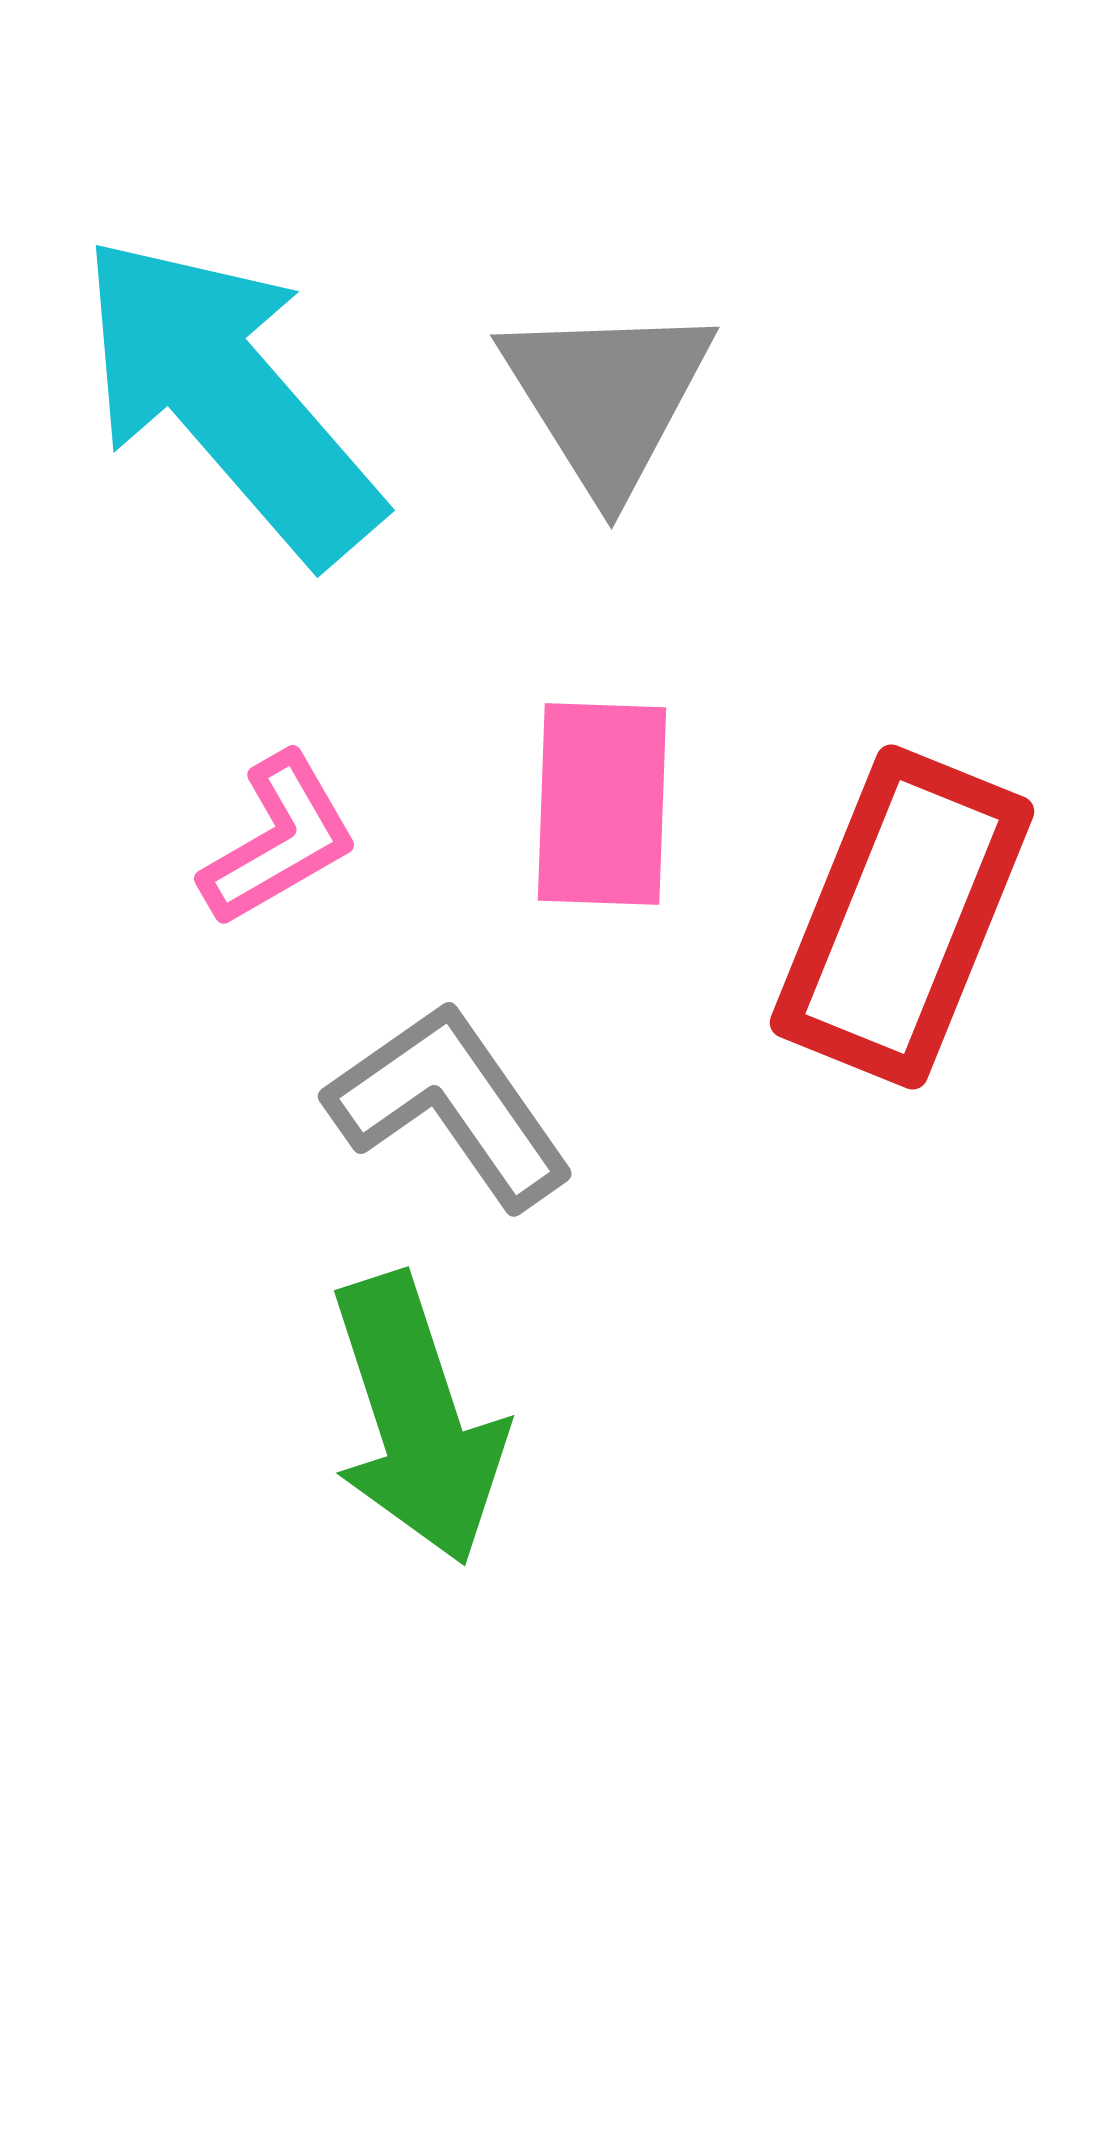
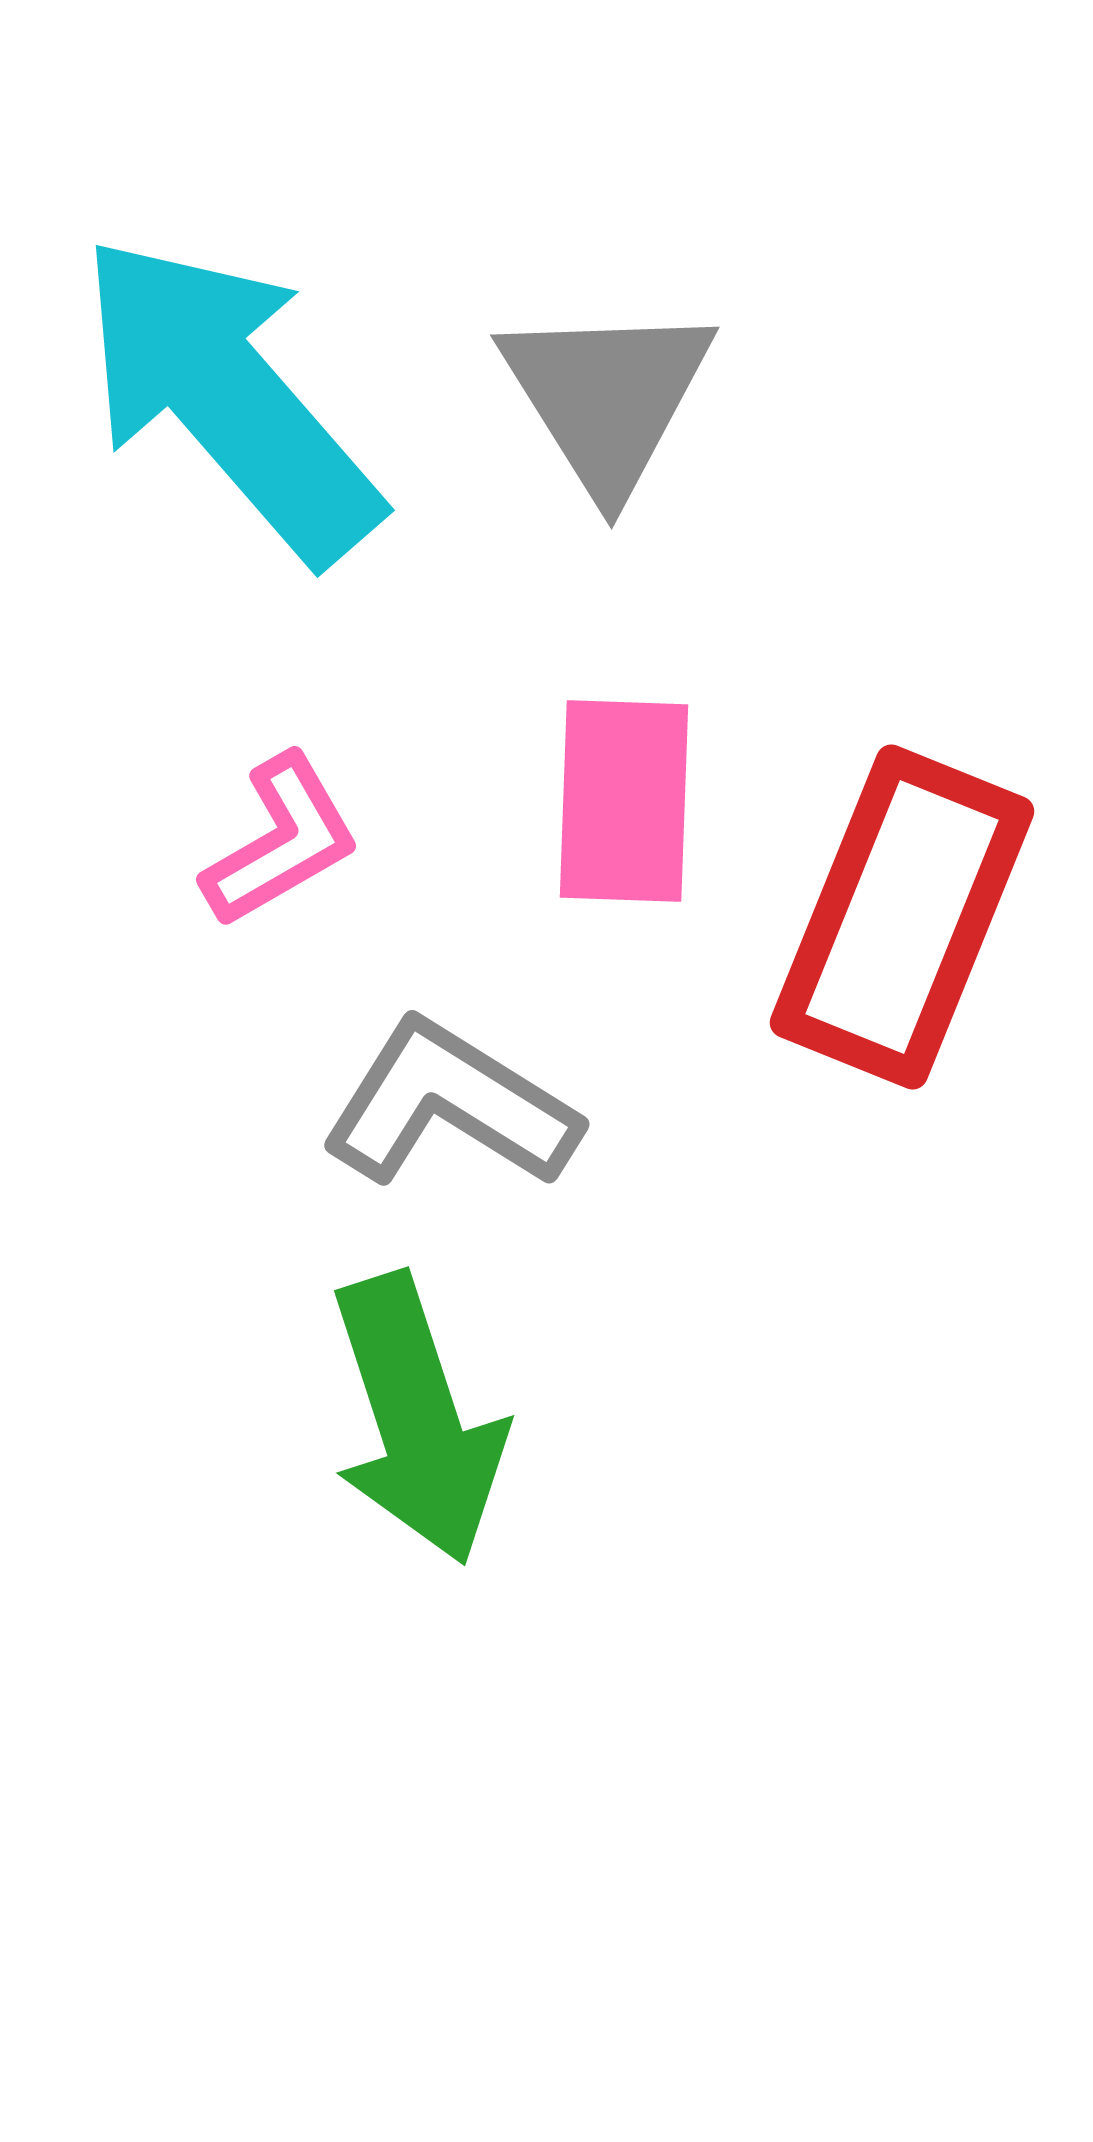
pink rectangle: moved 22 px right, 3 px up
pink L-shape: moved 2 px right, 1 px down
gray L-shape: rotated 23 degrees counterclockwise
